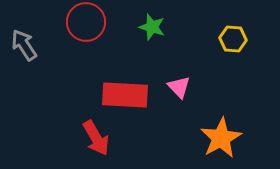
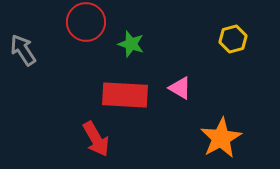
green star: moved 21 px left, 17 px down
yellow hexagon: rotated 20 degrees counterclockwise
gray arrow: moved 1 px left, 5 px down
pink triangle: moved 1 px right, 1 px down; rotated 15 degrees counterclockwise
red arrow: moved 1 px down
